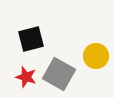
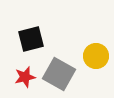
red star: moved 1 px left; rotated 30 degrees counterclockwise
